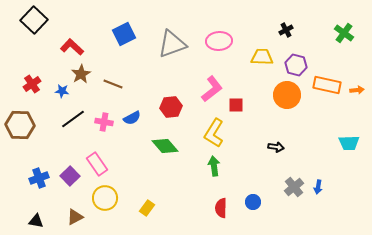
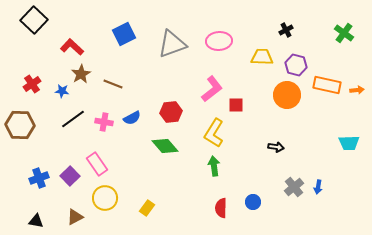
red hexagon: moved 5 px down
